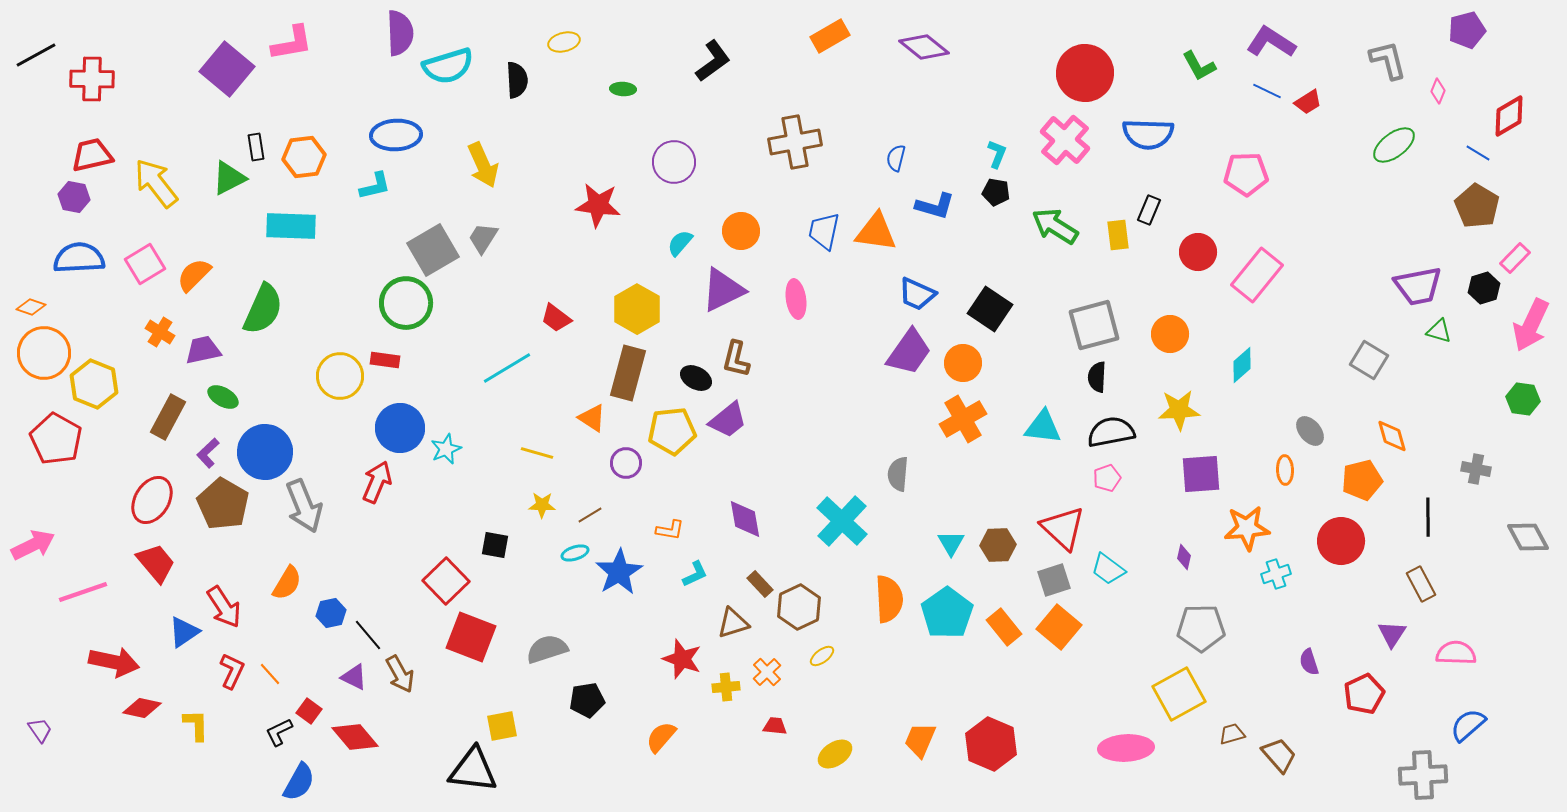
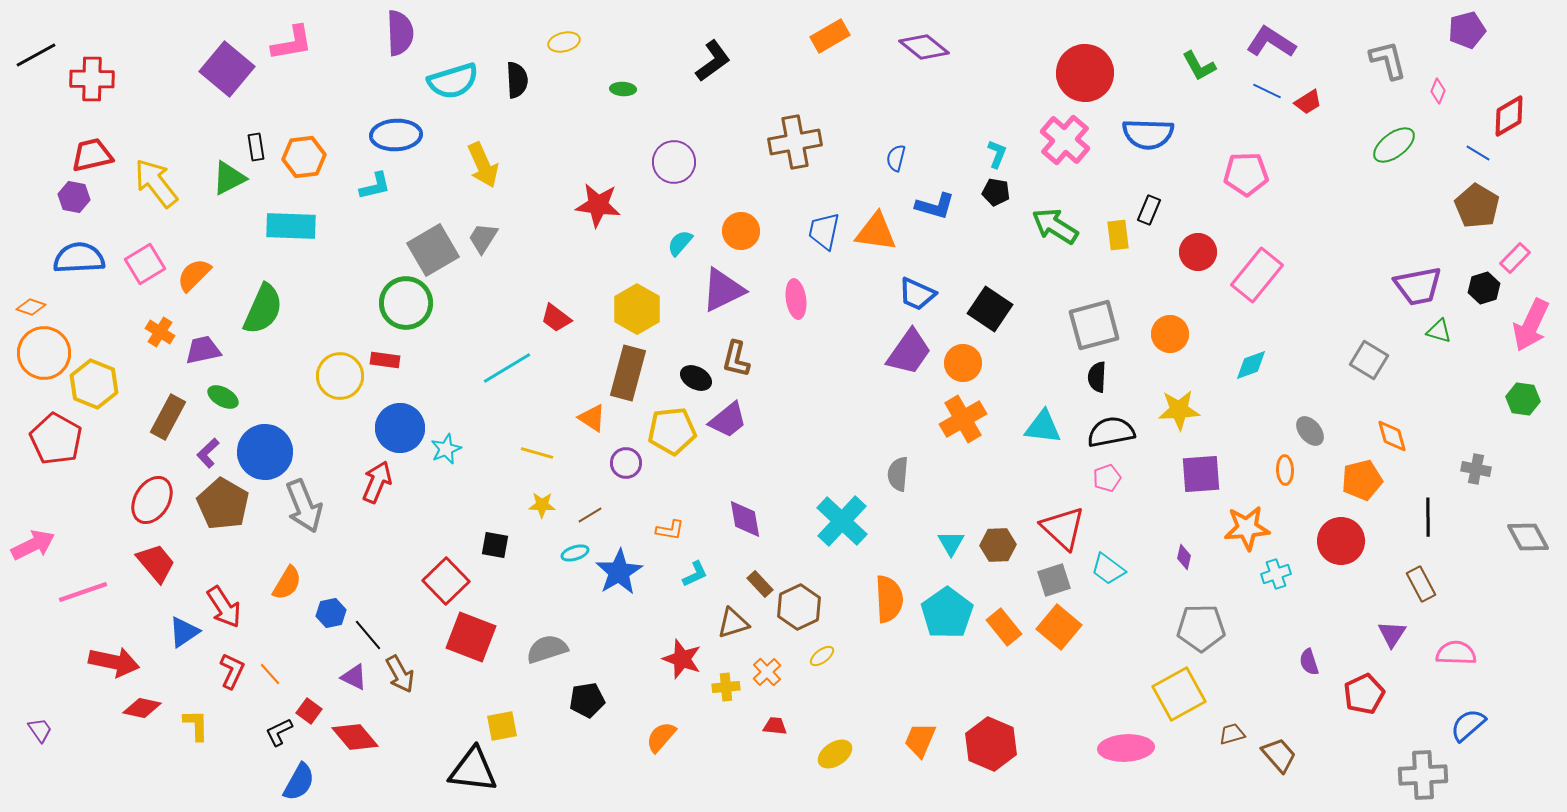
cyan semicircle at (448, 66): moved 5 px right, 15 px down
cyan diamond at (1242, 365): moved 9 px right; rotated 21 degrees clockwise
